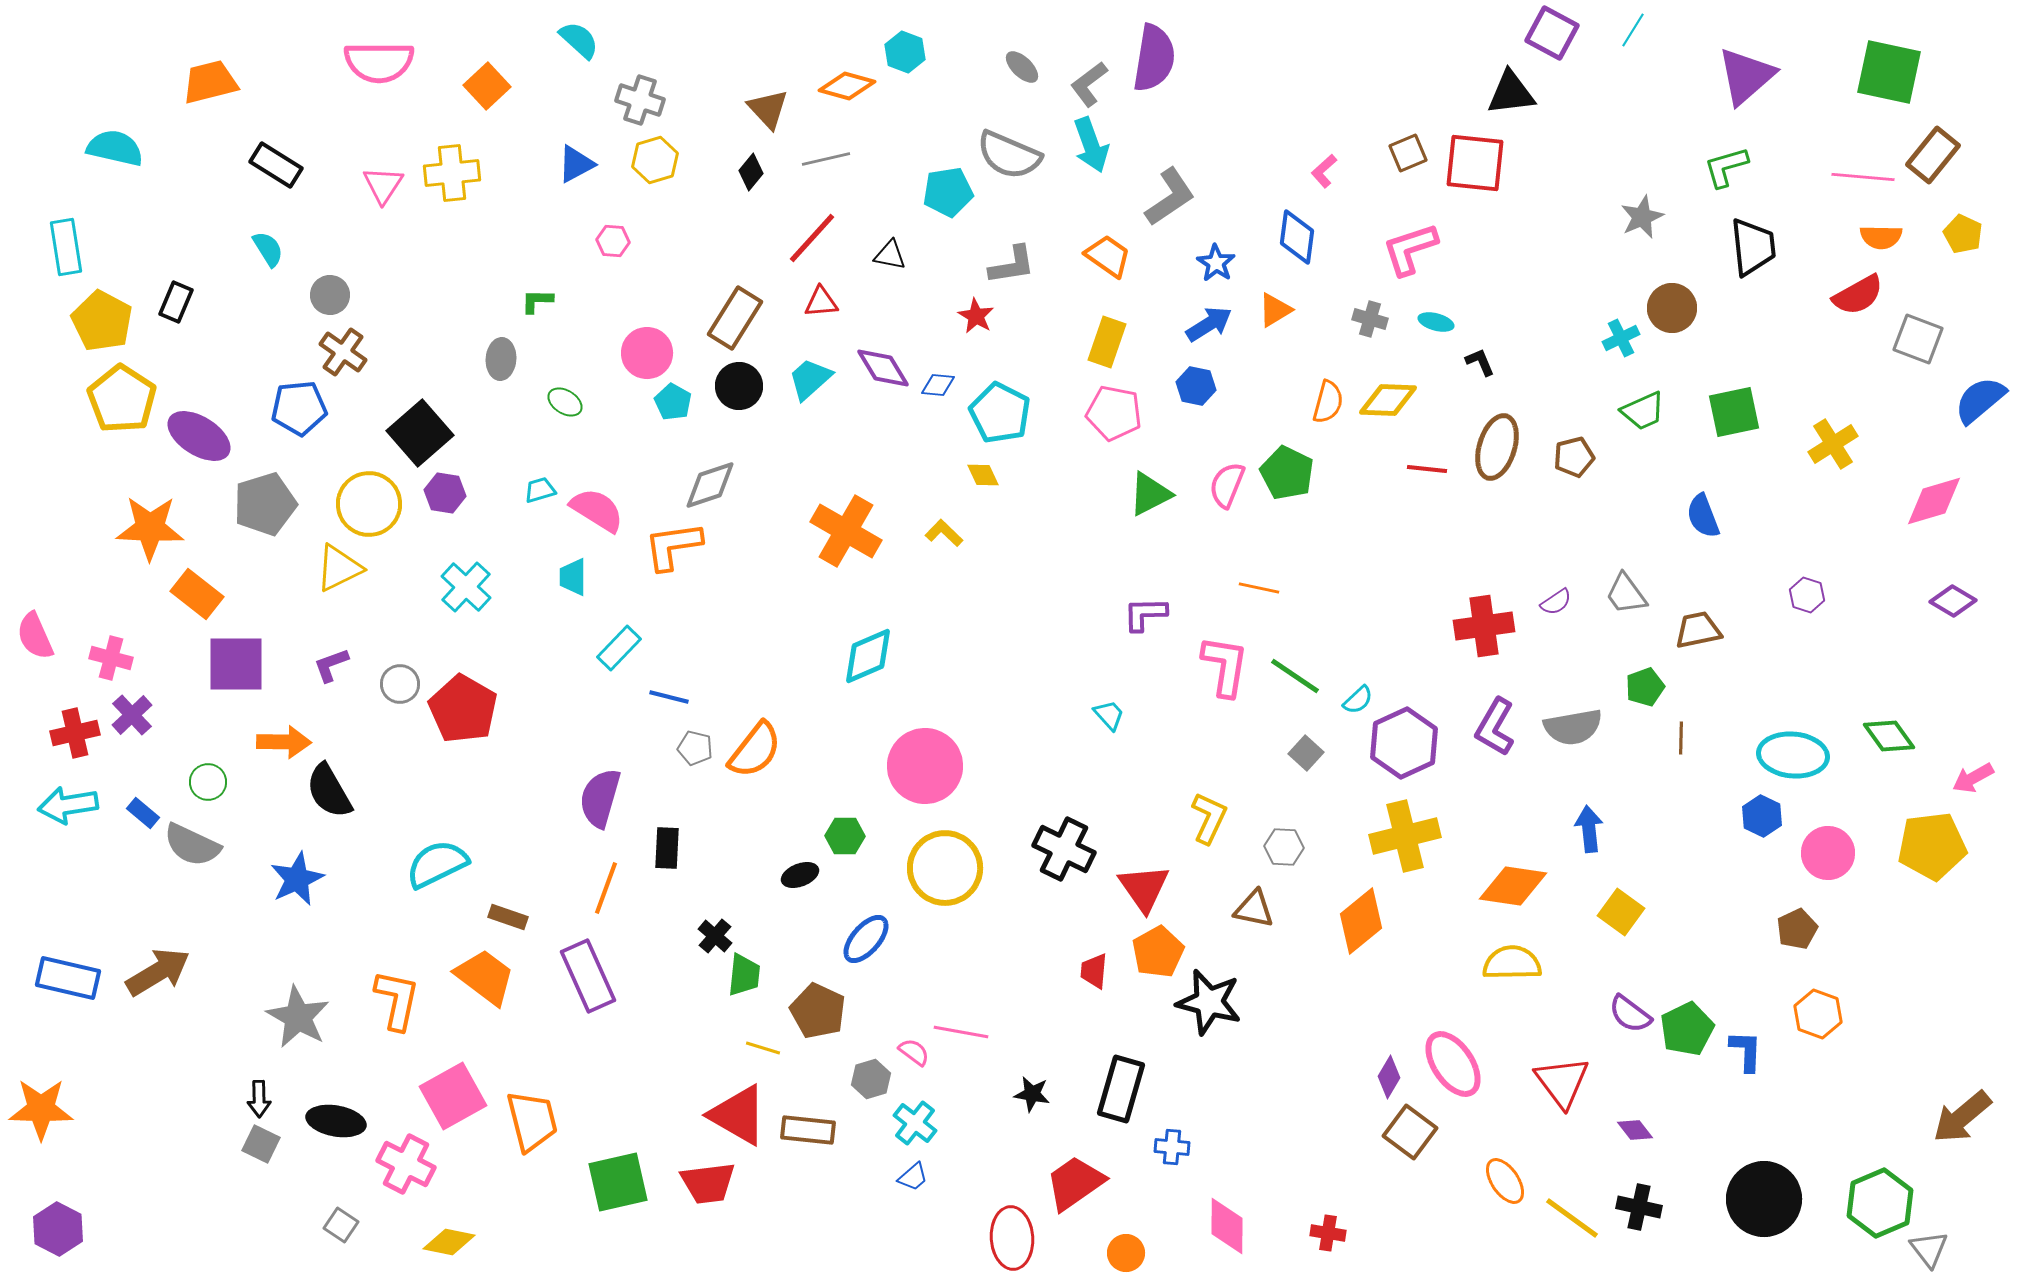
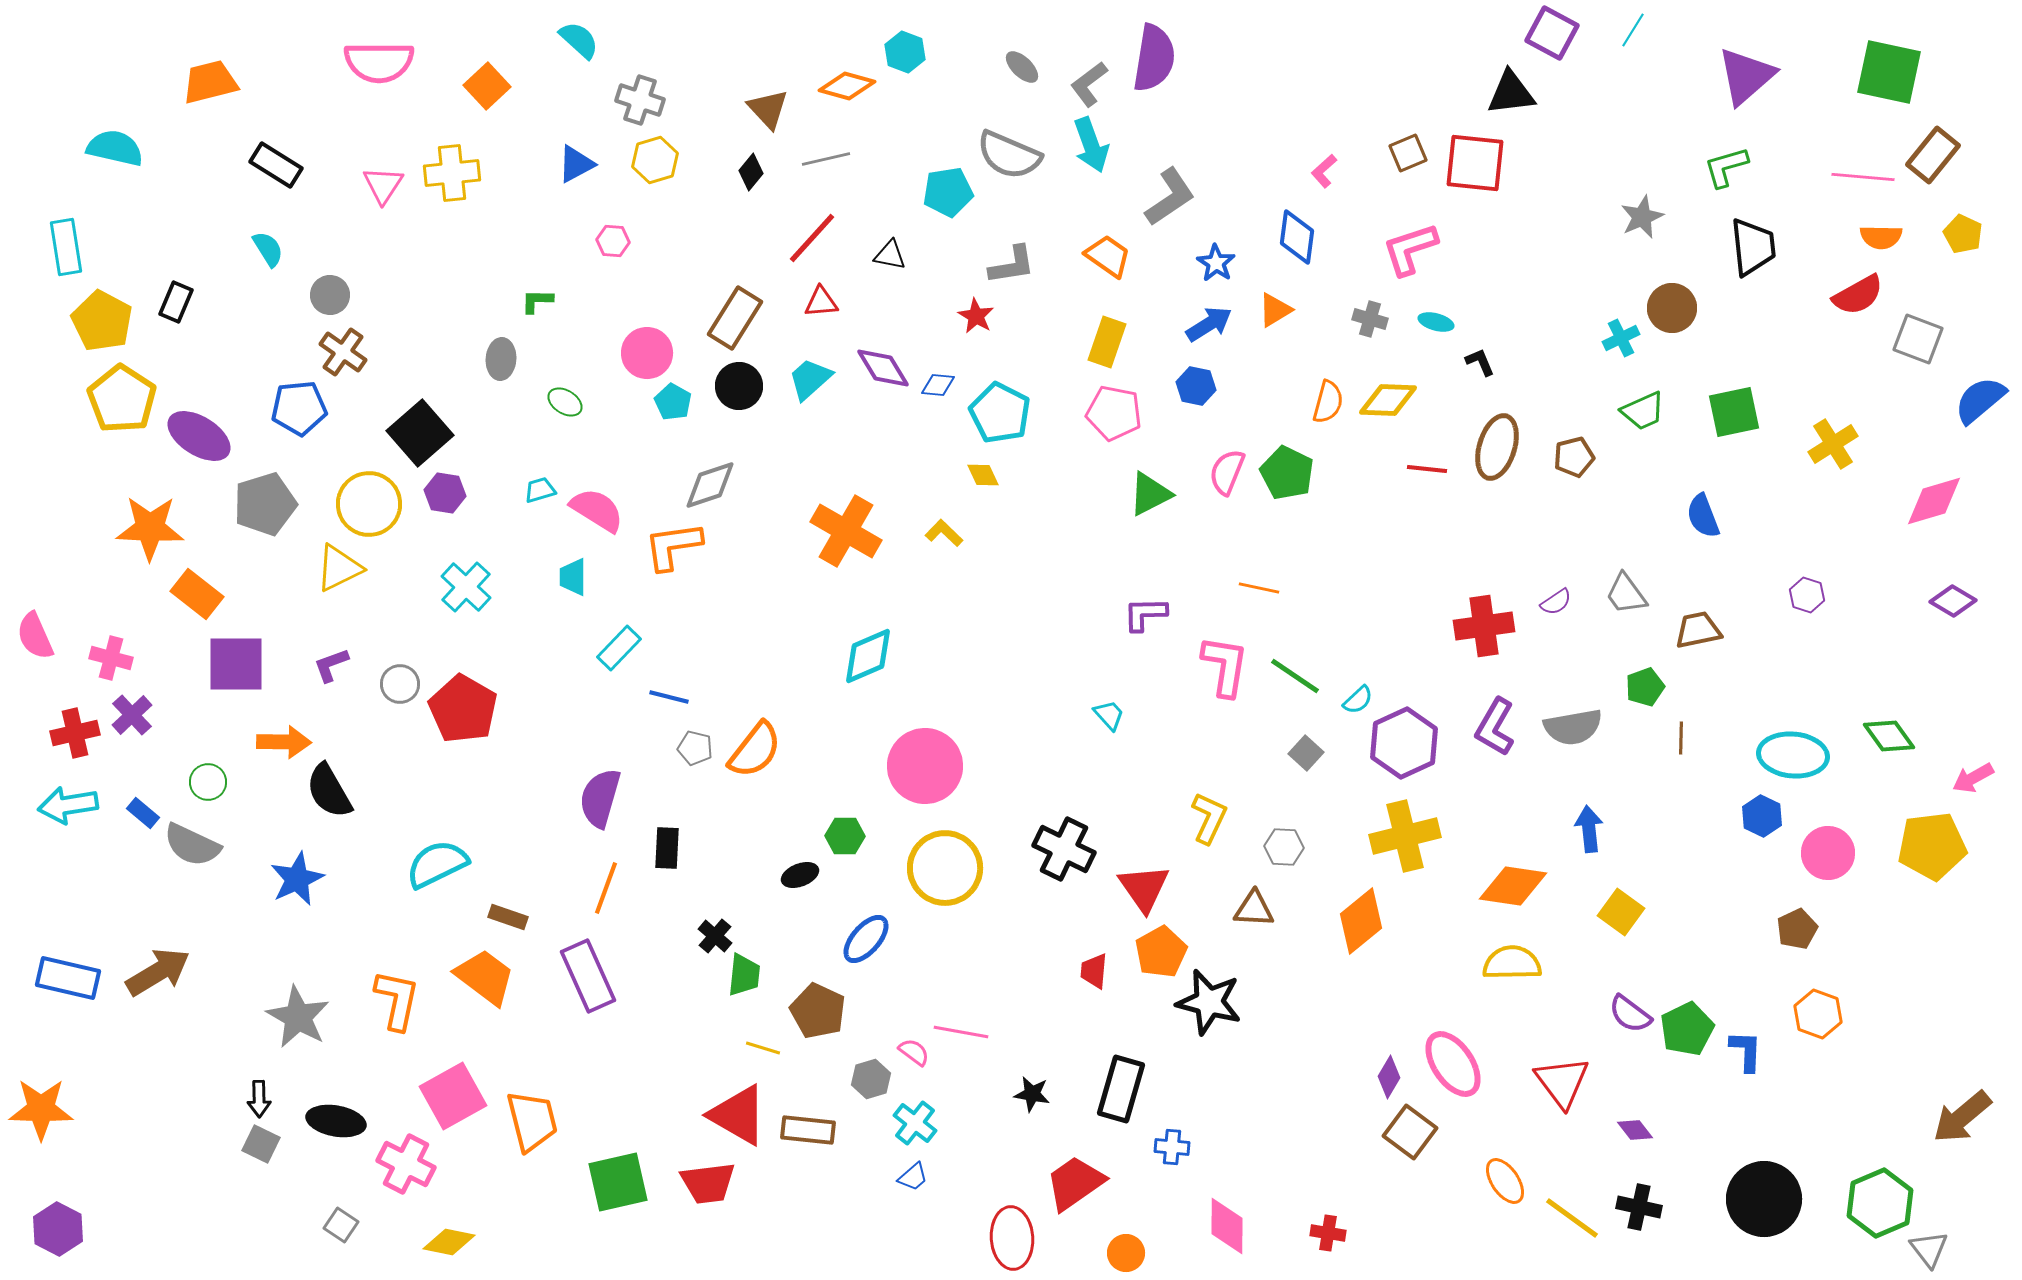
pink semicircle at (1227, 485): moved 13 px up
brown triangle at (1254, 909): rotated 9 degrees counterclockwise
orange pentagon at (1158, 952): moved 3 px right
